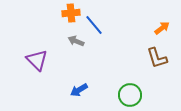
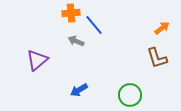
purple triangle: rotated 35 degrees clockwise
